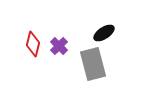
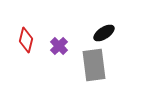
red diamond: moved 7 px left, 4 px up
gray rectangle: moved 1 px right, 1 px down; rotated 8 degrees clockwise
